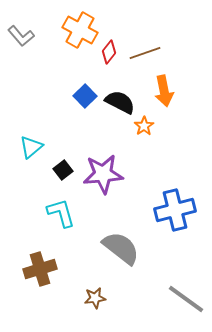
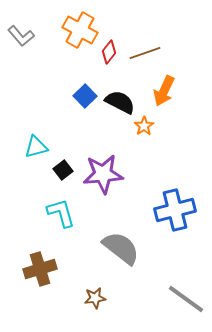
orange arrow: rotated 36 degrees clockwise
cyan triangle: moved 5 px right; rotated 25 degrees clockwise
